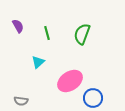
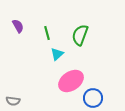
green semicircle: moved 2 px left, 1 px down
cyan triangle: moved 19 px right, 8 px up
pink ellipse: moved 1 px right
gray semicircle: moved 8 px left
